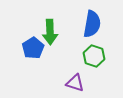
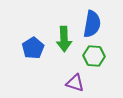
green arrow: moved 14 px right, 7 px down
green hexagon: rotated 15 degrees counterclockwise
